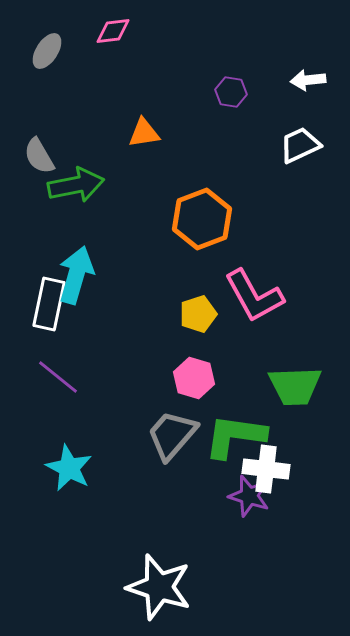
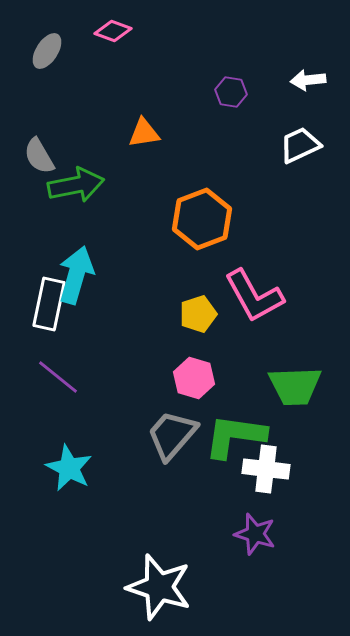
pink diamond: rotated 27 degrees clockwise
purple star: moved 6 px right, 38 px down
